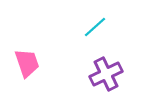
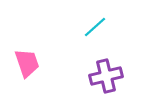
purple cross: moved 2 px down; rotated 12 degrees clockwise
